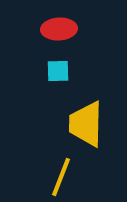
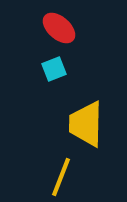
red ellipse: moved 1 px up; rotated 44 degrees clockwise
cyan square: moved 4 px left, 2 px up; rotated 20 degrees counterclockwise
